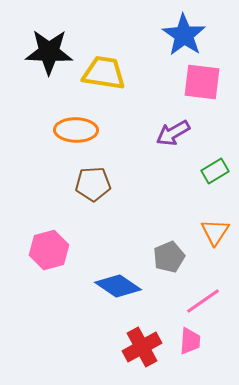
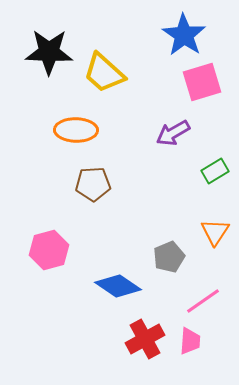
yellow trapezoid: rotated 147 degrees counterclockwise
pink square: rotated 24 degrees counterclockwise
red cross: moved 3 px right, 8 px up
